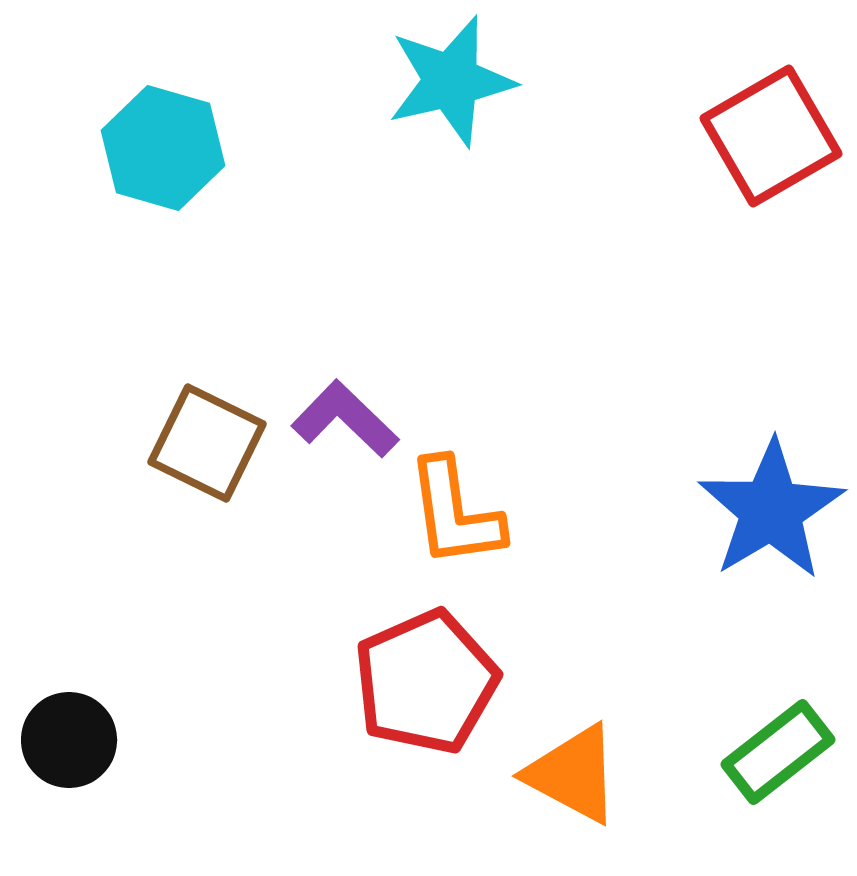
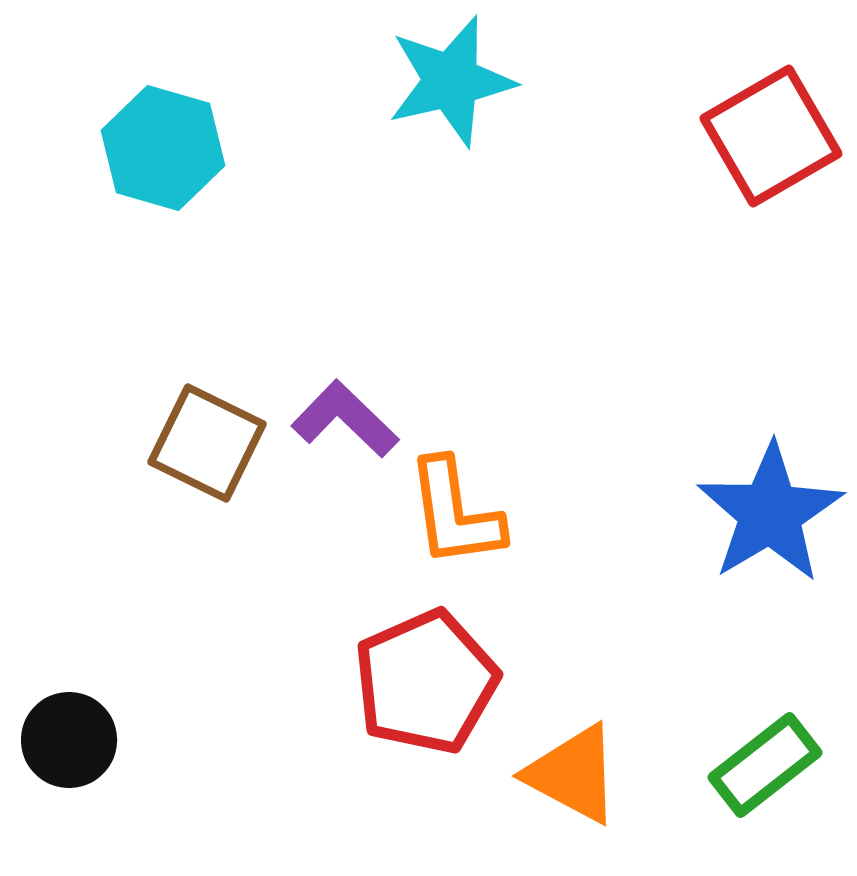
blue star: moved 1 px left, 3 px down
green rectangle: moved 13 px left, 13 px down
